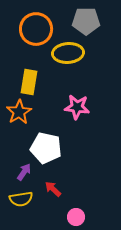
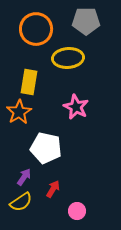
yellow ellipse: moved 5 px down
pink star: moved 1 px left; rotated 20 degrees clockwise
purple arrow: moved 5 px down
red arrow: rotated 78 degrees clockwise
yellow semicircle: moved 3 px down; rotated 25 degrees counterclockwise
pink circle: moved 1 px right, 6 px up
